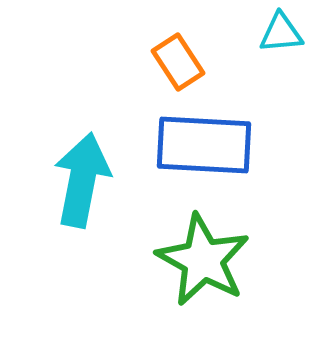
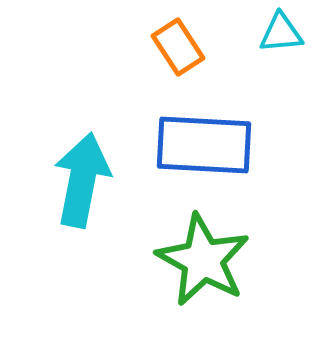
orange rectangle: moved 15 px up
